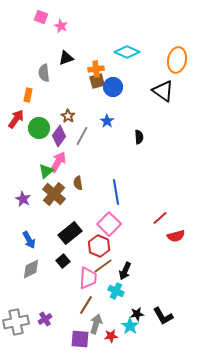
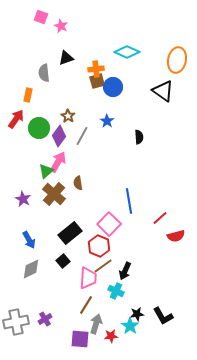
blue line at (116, 192): moved 13 px right, 9 px down
